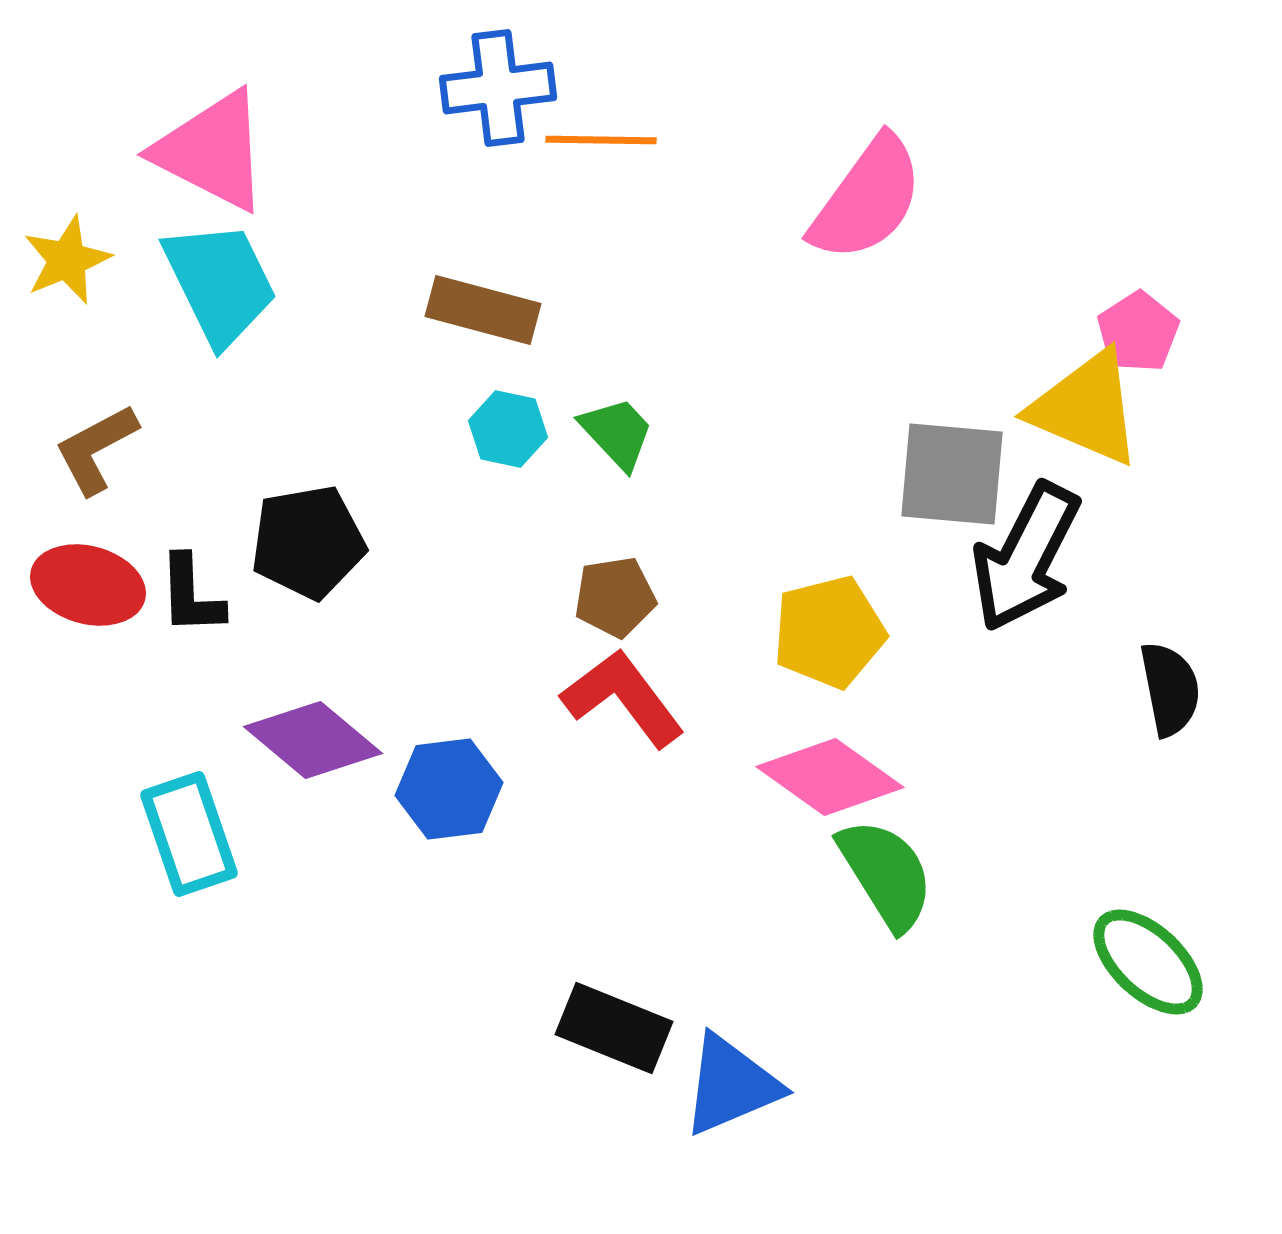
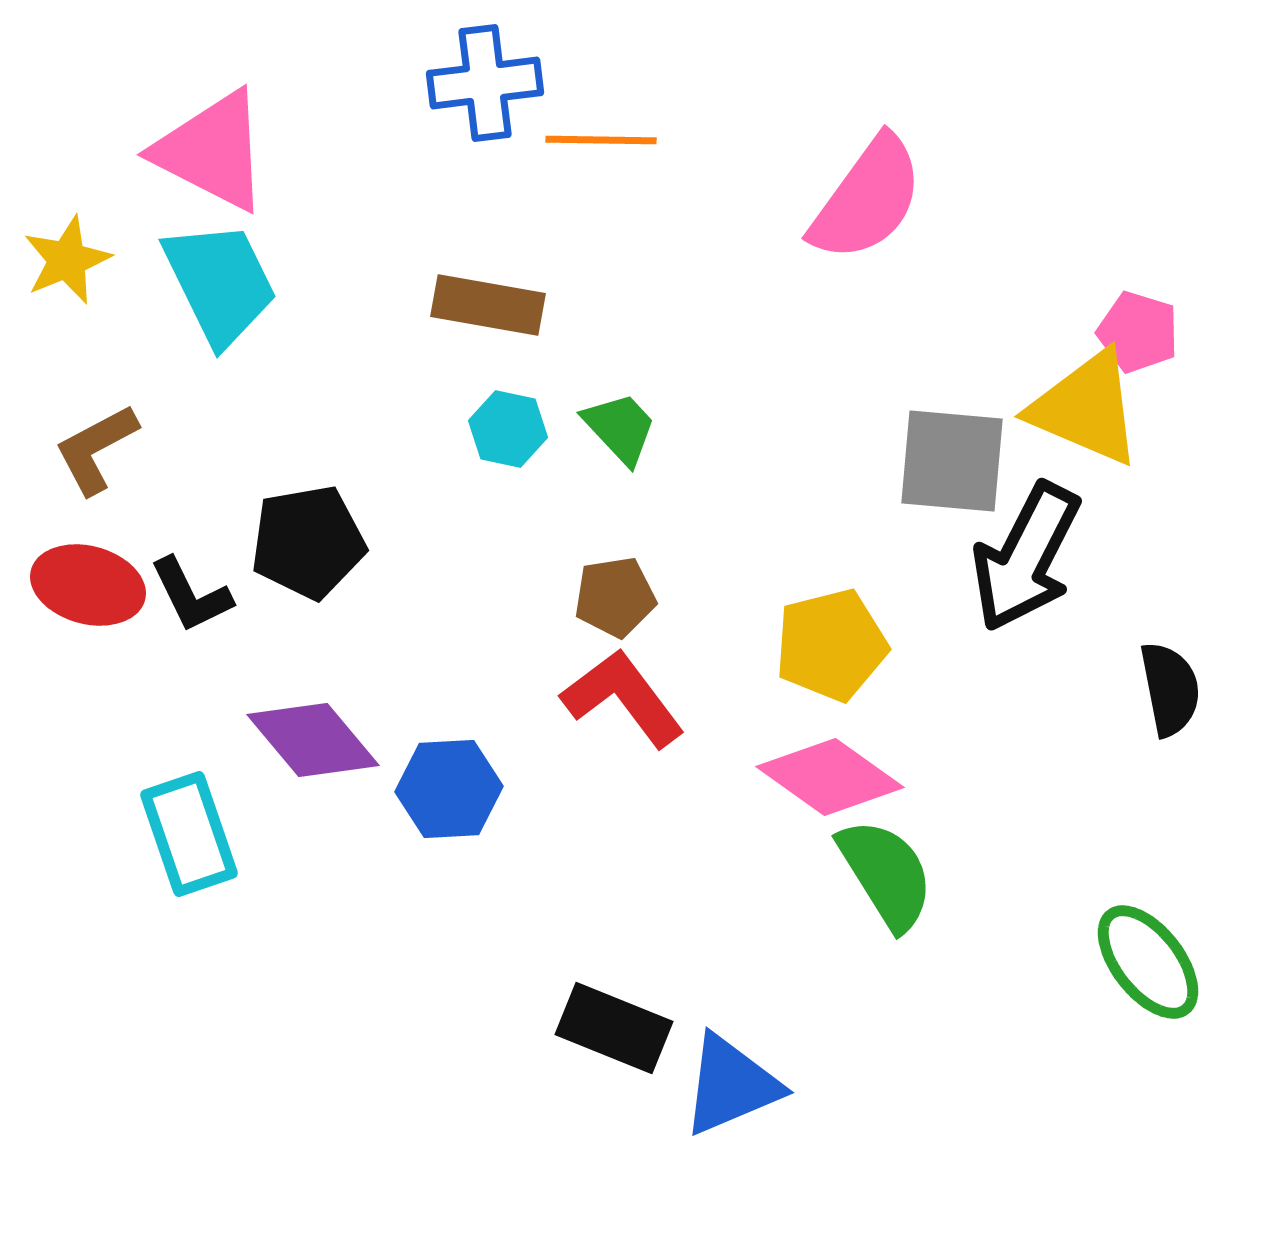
blue cross: moved 13 px left, 5 px up
brown rectangle: moved 5 px right, 5 px up; rotated 5 degrees counterclockwise
pink pentagon: rotated 22 degrees counterclockwise
green trapezoid: moved 3 px right, 5 px up
gray square: moved 13 px up
black L-shape: rotated 24 degrees counterclockwise
yellow pentagon: moved 2 px right, 13 px down
purple diamond: rotated 10 degrees clockwise
blue hexagon: rotated 4 degrees clockwise
green ellipse: rotated 9 degrees clockwise
